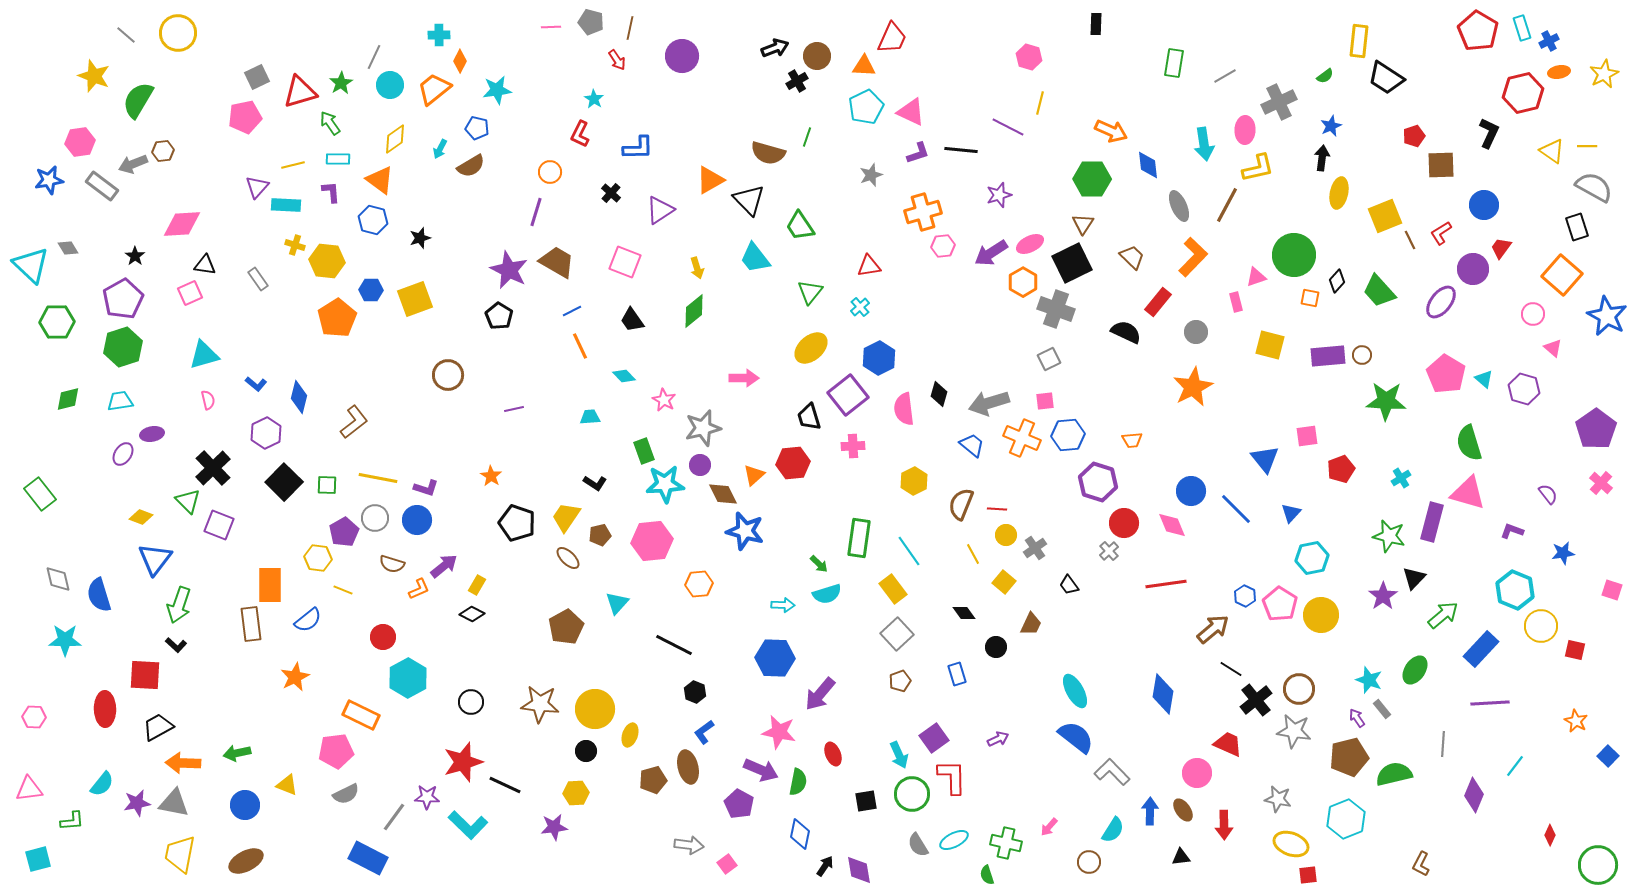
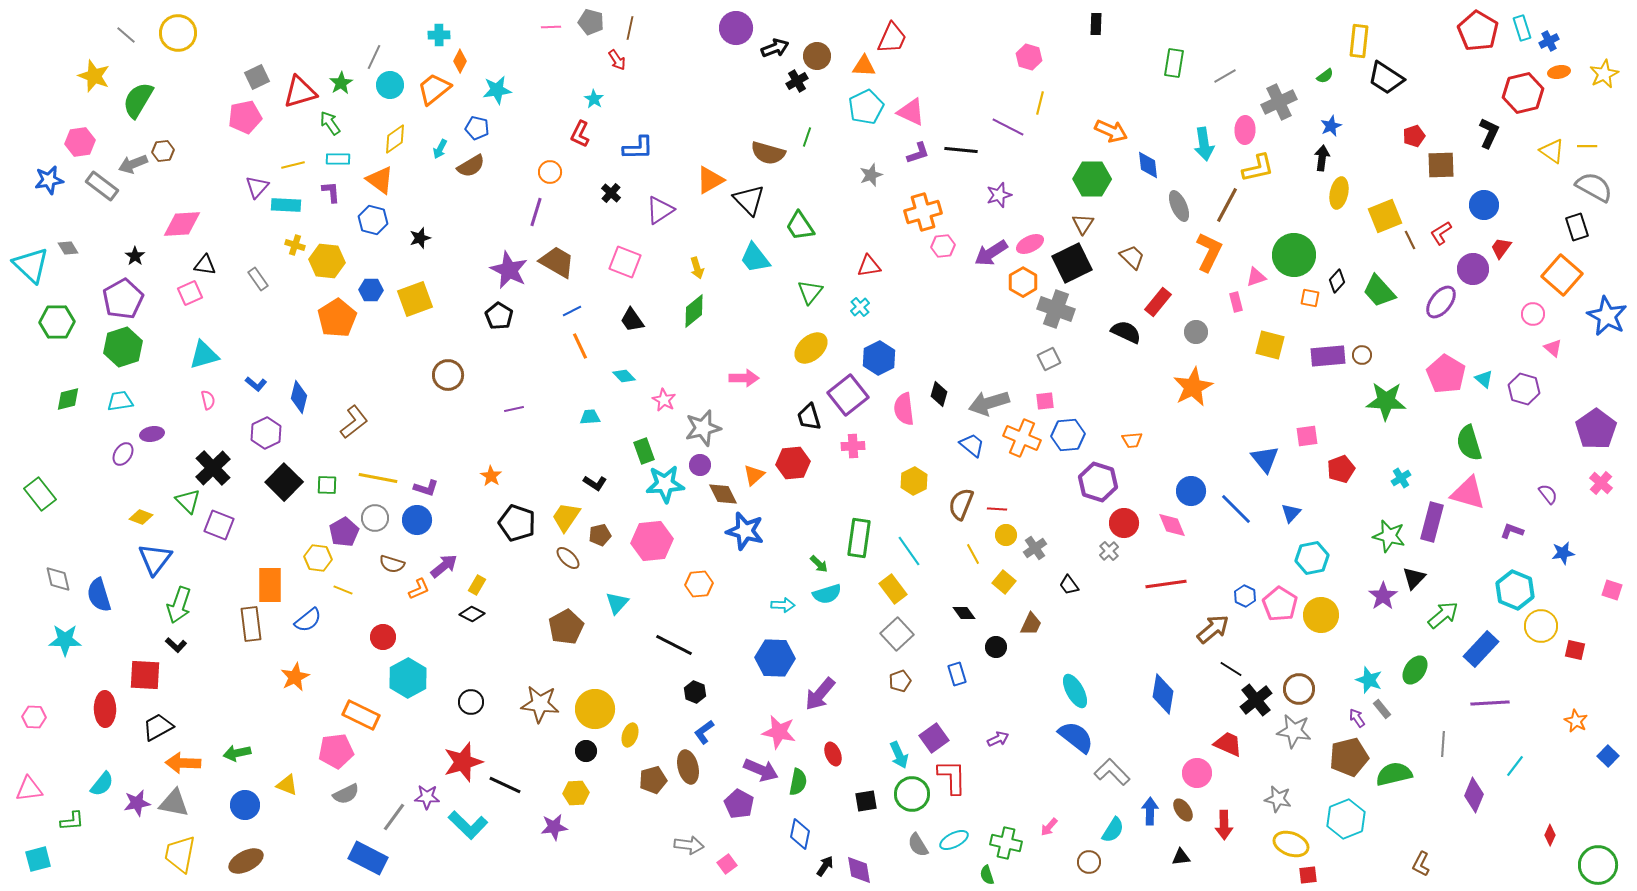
purple circle at (682, 56): moved 54 px right, 28 px up
orange L-shape at (1193, 257): moved 16 px right, 5 px up; rotated 18 degrees counterclockwise
